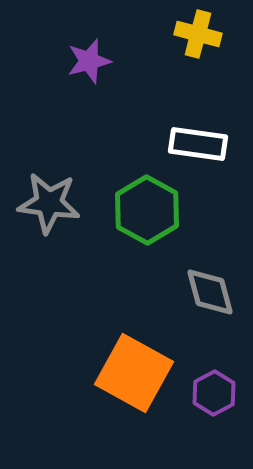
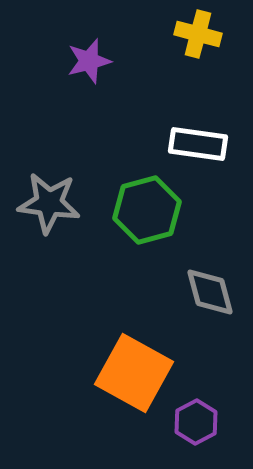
green hexagon: rotated 16 degrees clockwise
purple hexagon: moved 18 px left, 29 px down
